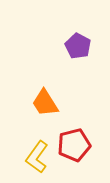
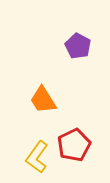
orange trapezoid: moved 2 px left, 3 px up
red pentagon: rotated 12 degrees counterclockwise
